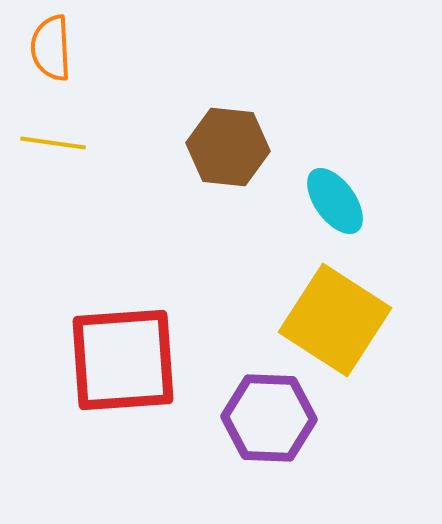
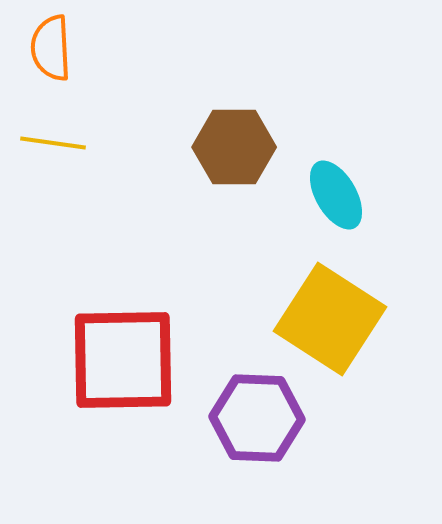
brown hexagon: moved 6 px right; rotated 6 degrees counterclockwise
cyan ellipse: moved 1 px right, 6 px up; rotated 6 degrees clockwise
yellow square: moved 5 px left, 1 px up
red square: rotated 3 degrees clockwise
purple hexagon: moved 12 px left
